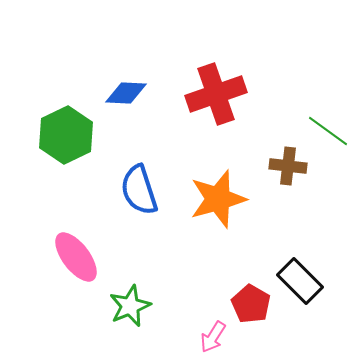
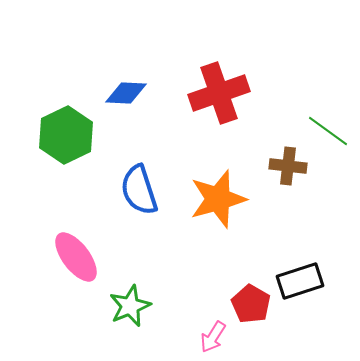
red cross: moved 3 px right, 1 px up
black rectangle: rotated 63 degrees counterclockwise
